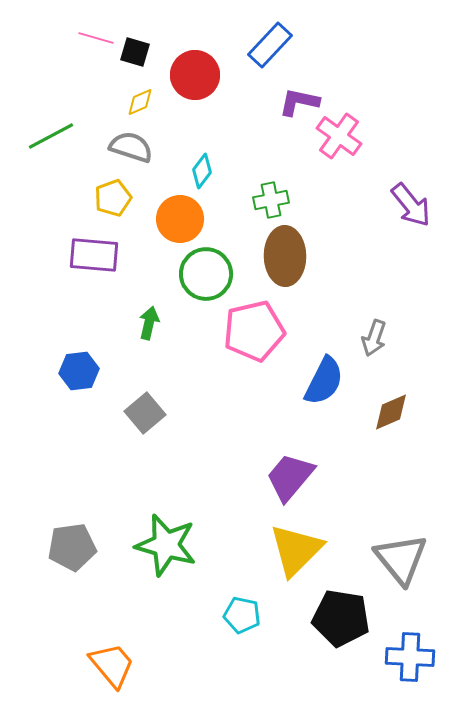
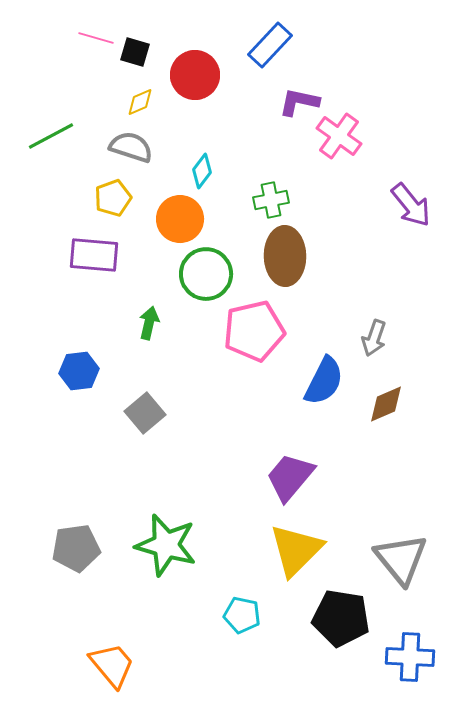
brown diamond: moved 5 px left, 8 px up
gray pentagon: moved 4 px right, 1 px down
